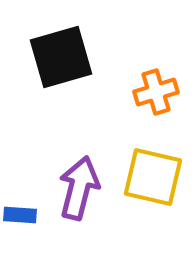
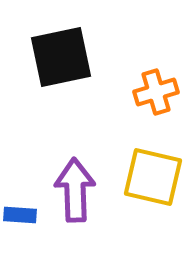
black square: rotated 4 degrees clockwise
purple arrow: moved 4 px left, 2 px down; rotated 16 degrees counterclockwise
